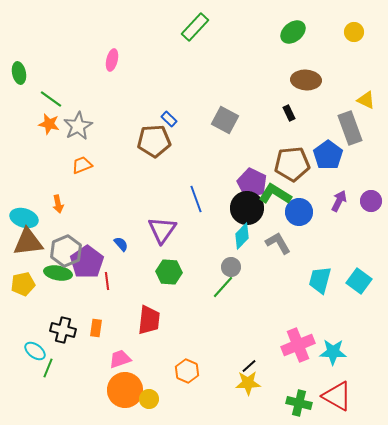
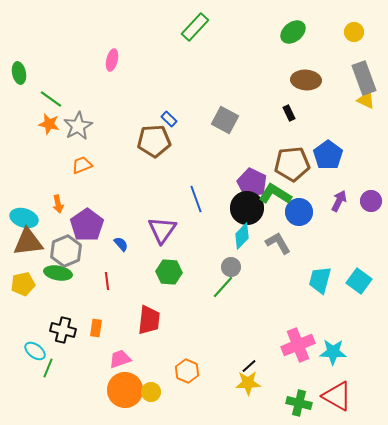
gray rectangle at (350, 128): moved 14 px right, 50 px up
purple pentagon at (87, 262): moved 37 px up
yellow circle at (149, 399): moved 2 px right, 7 px up
